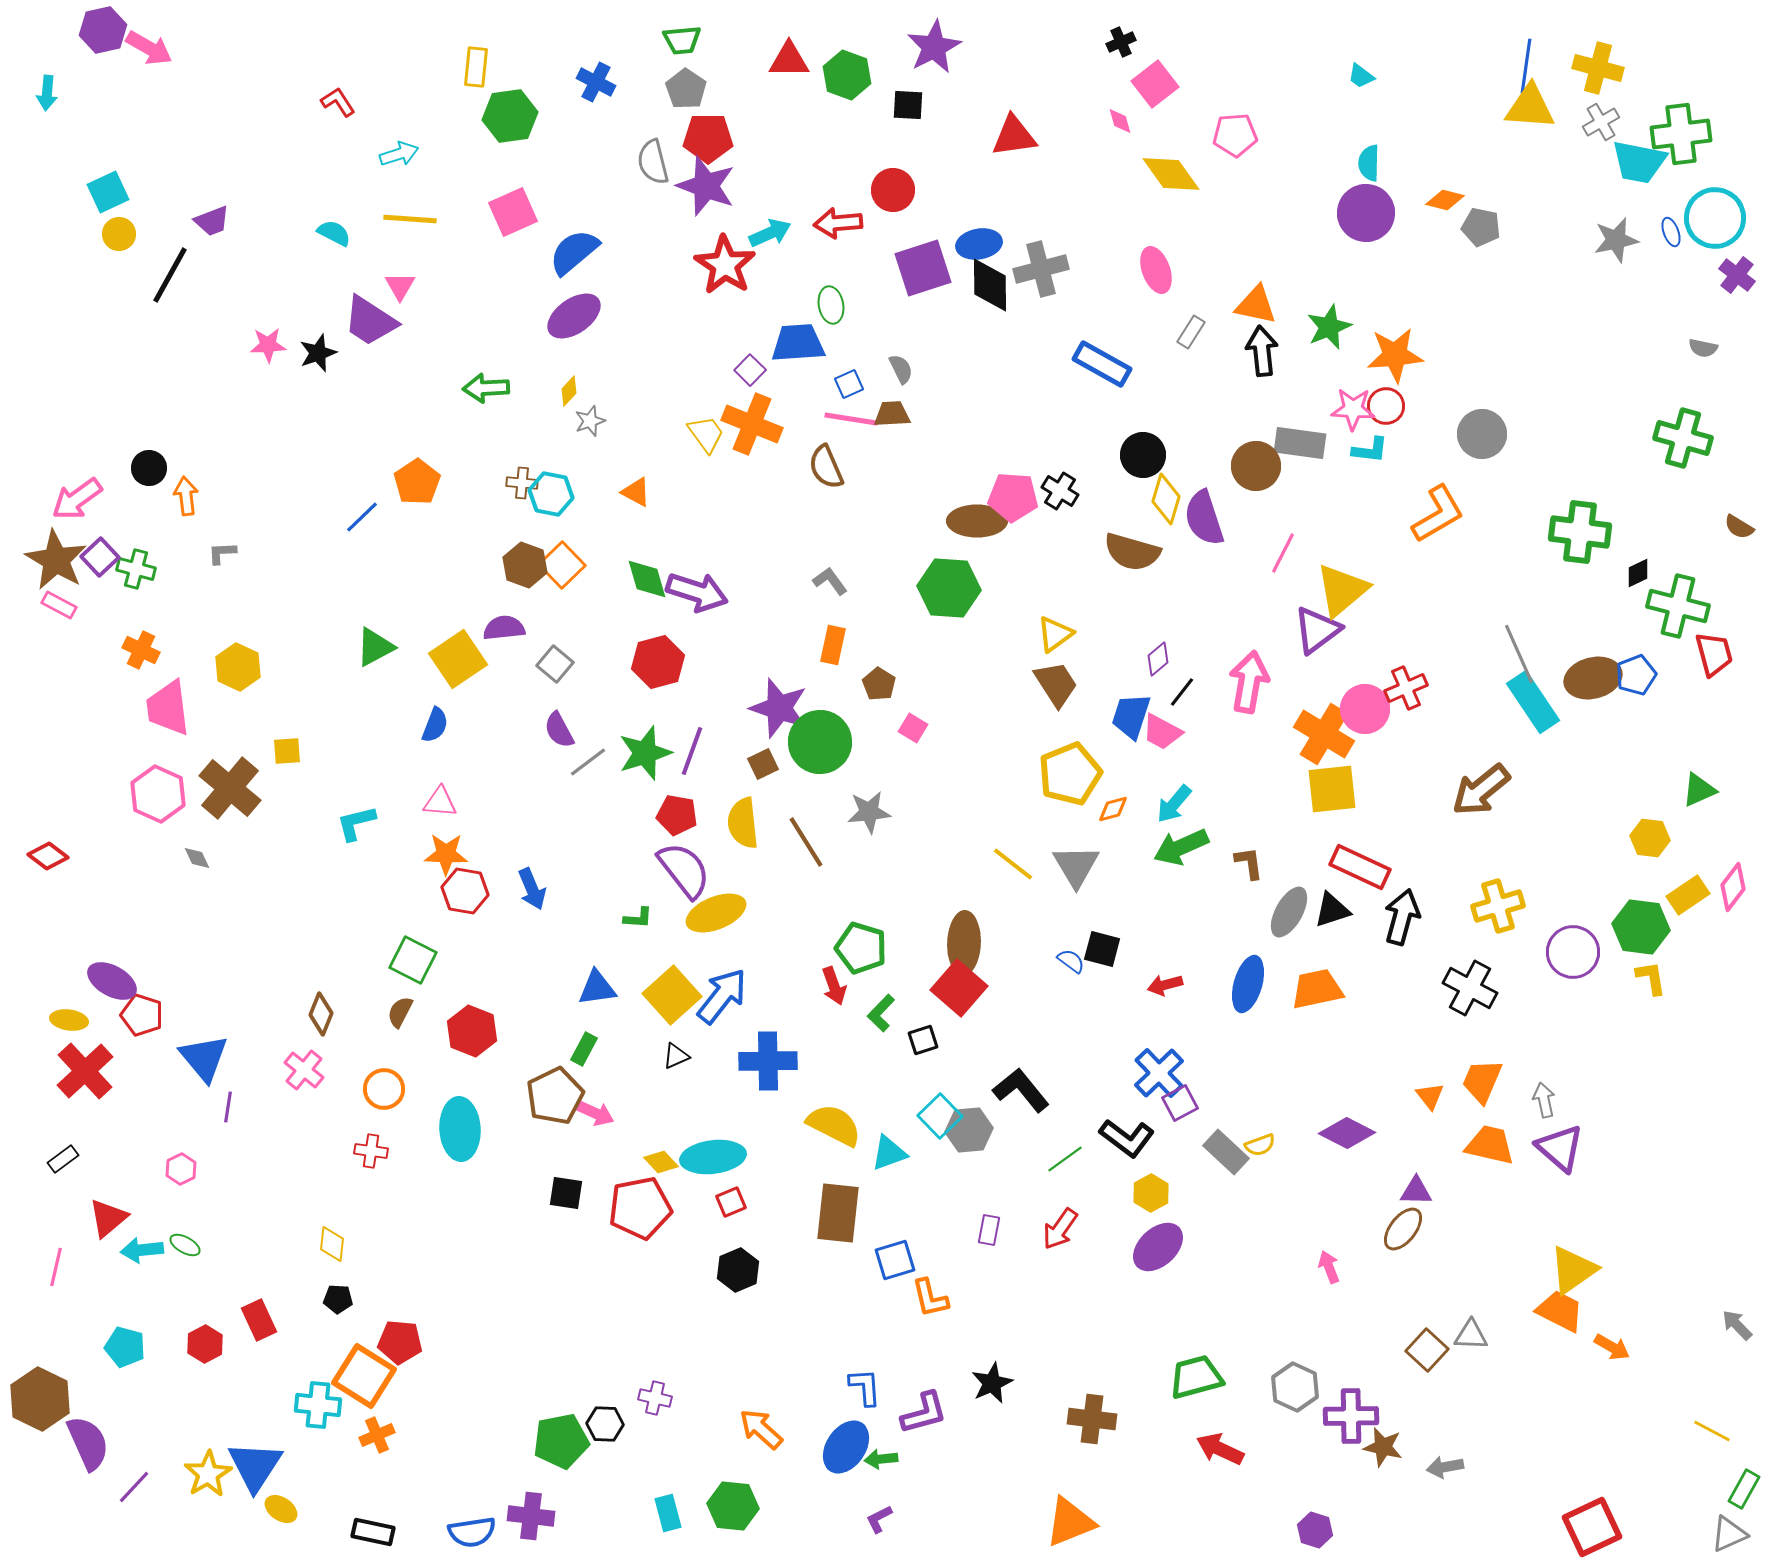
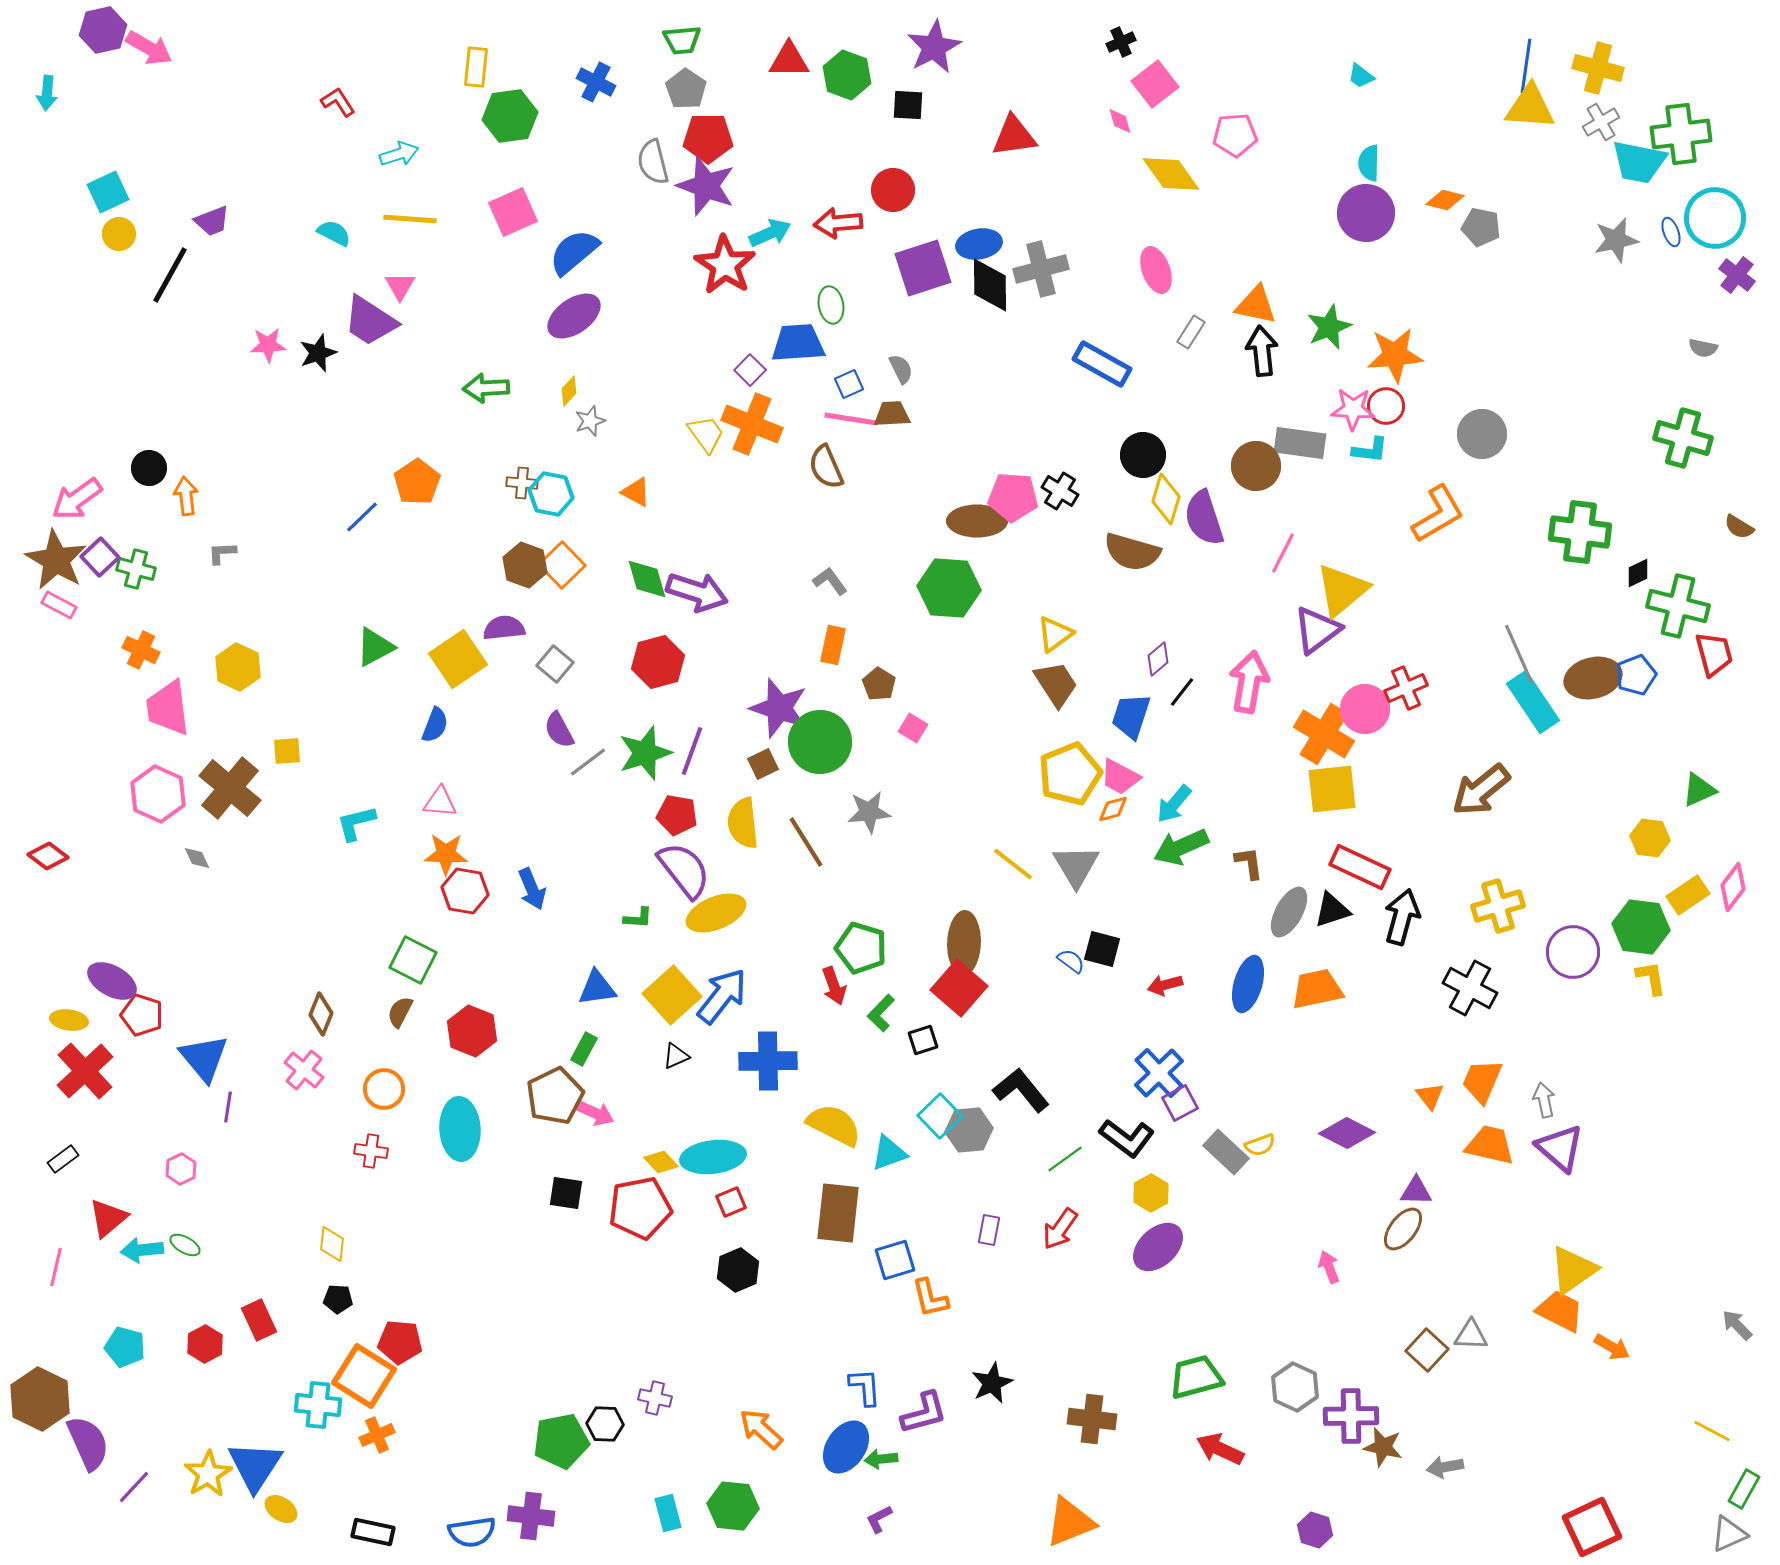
pink trapezoid at (1162, 732): moved 42 px left, 45 px down
